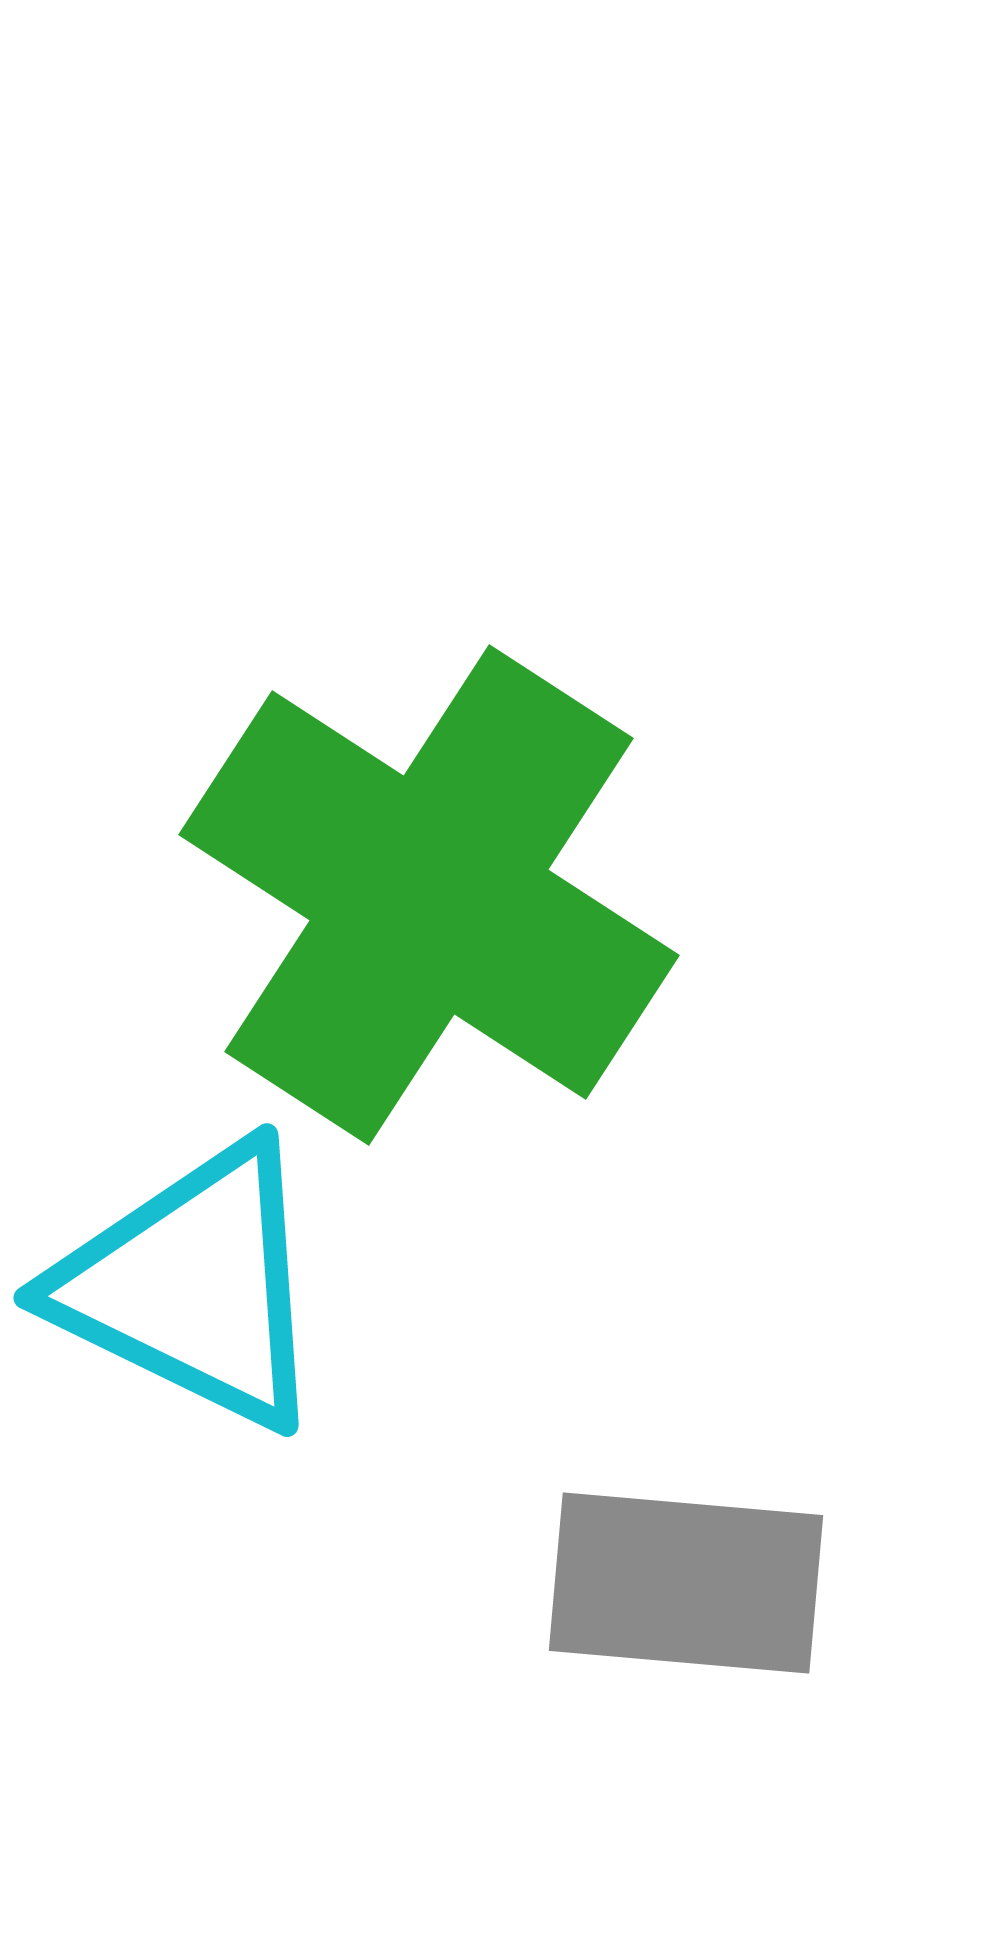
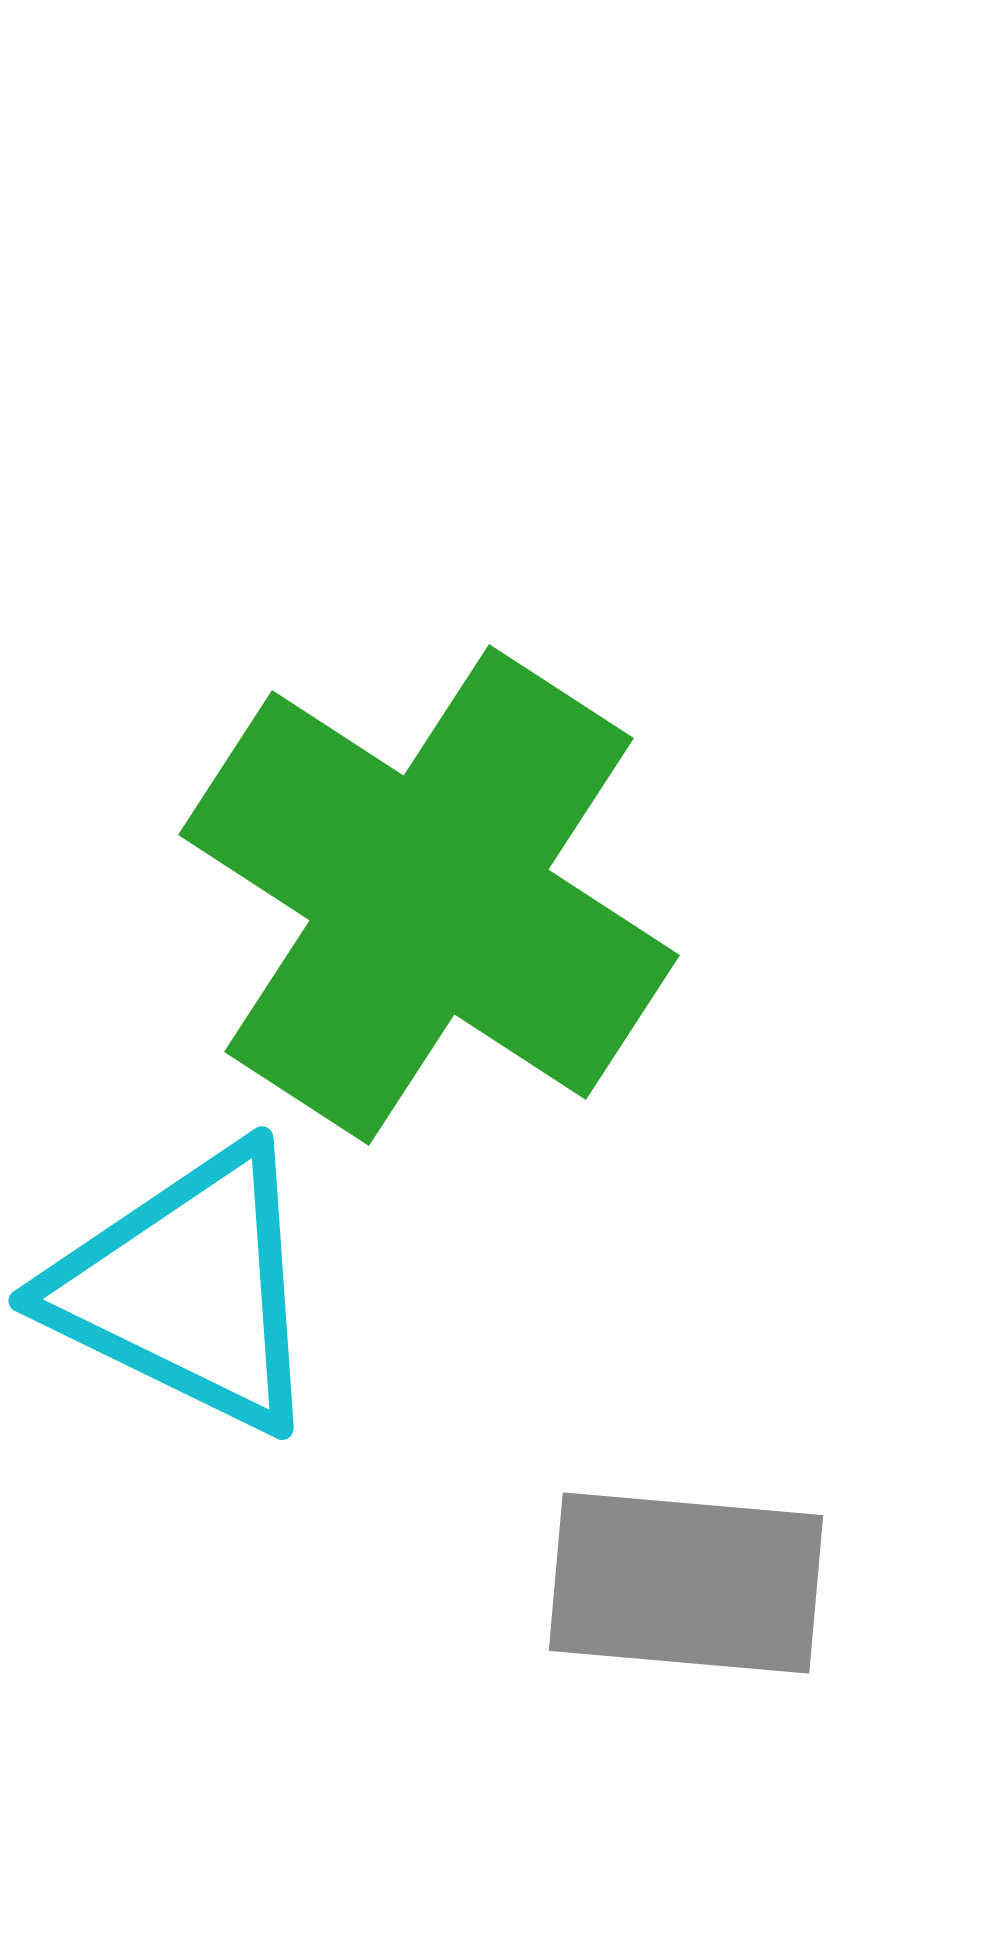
cyan triangle: moved 5 px left, 3 px down
